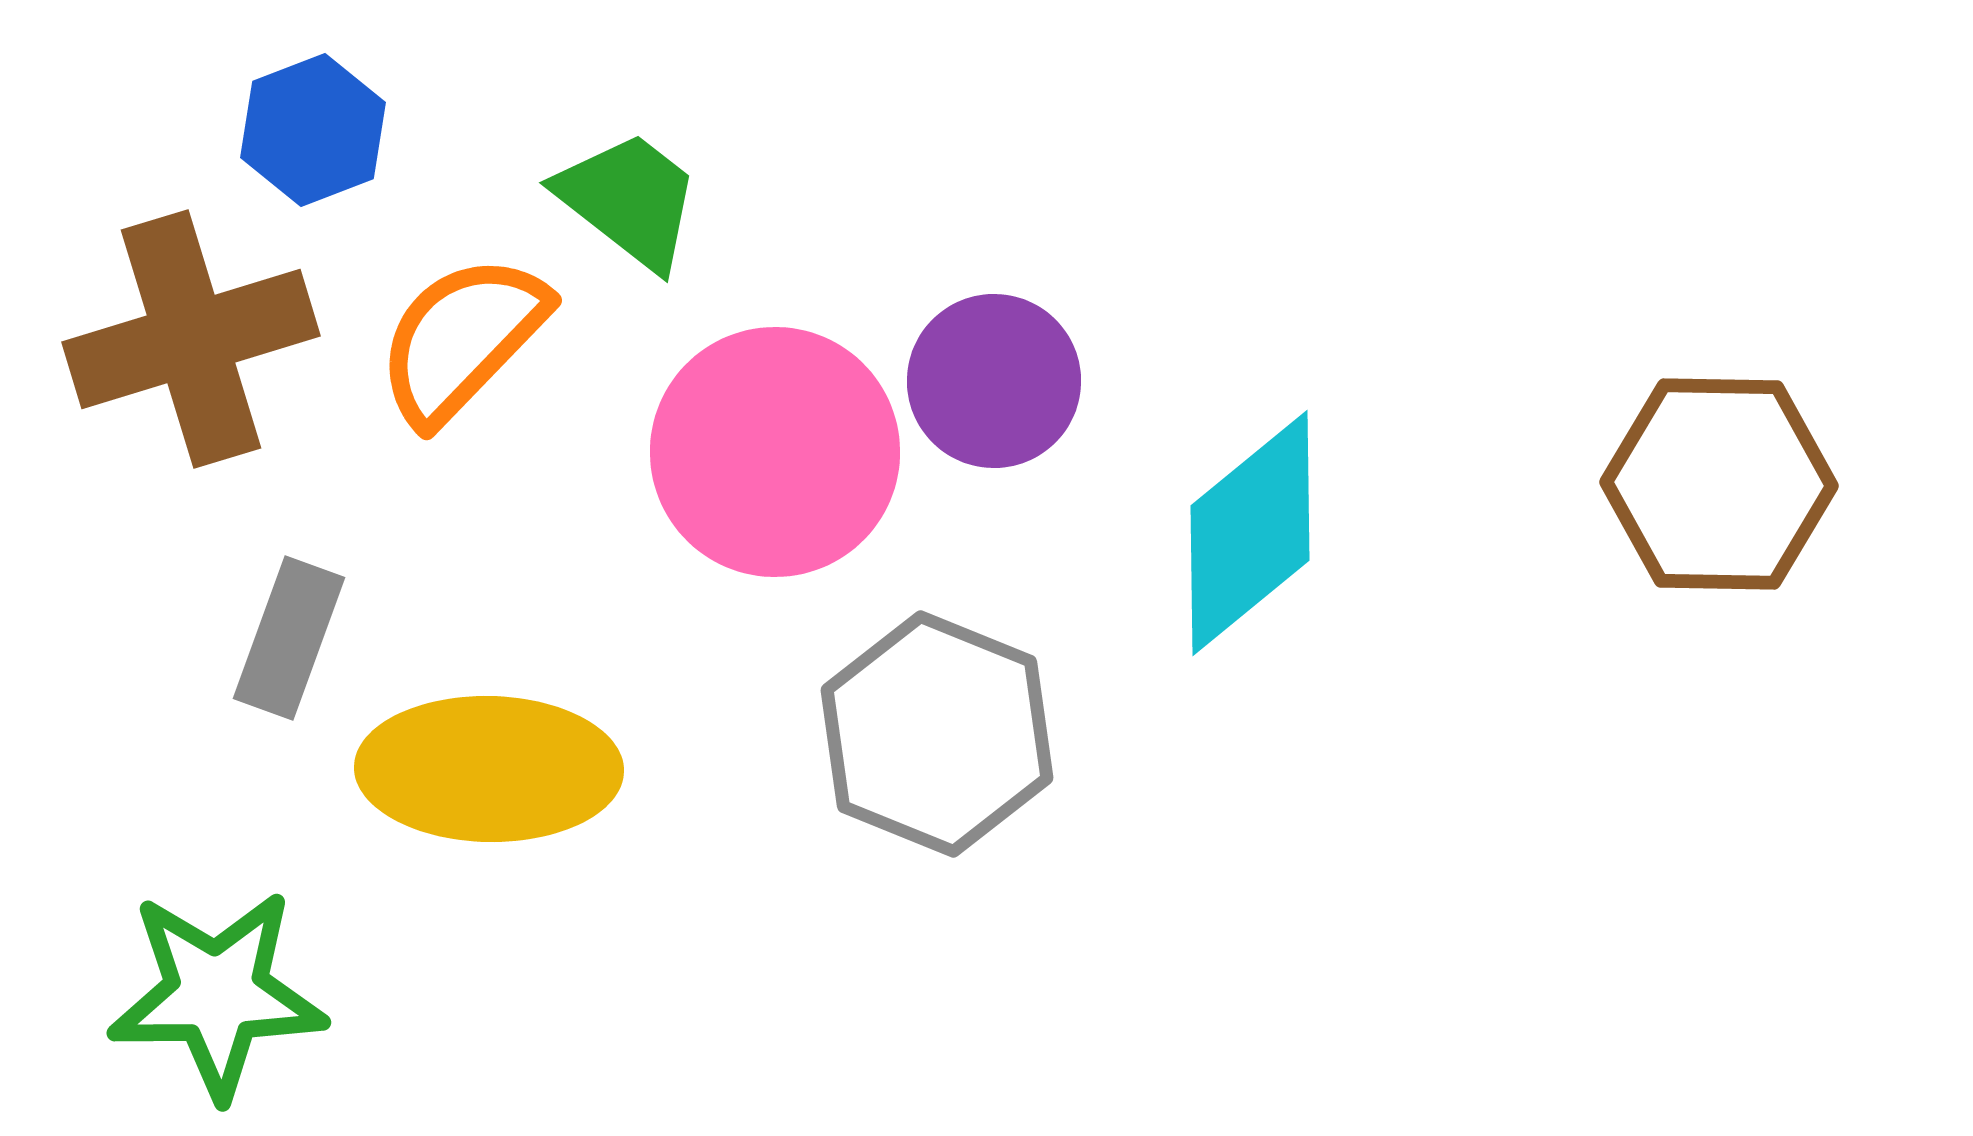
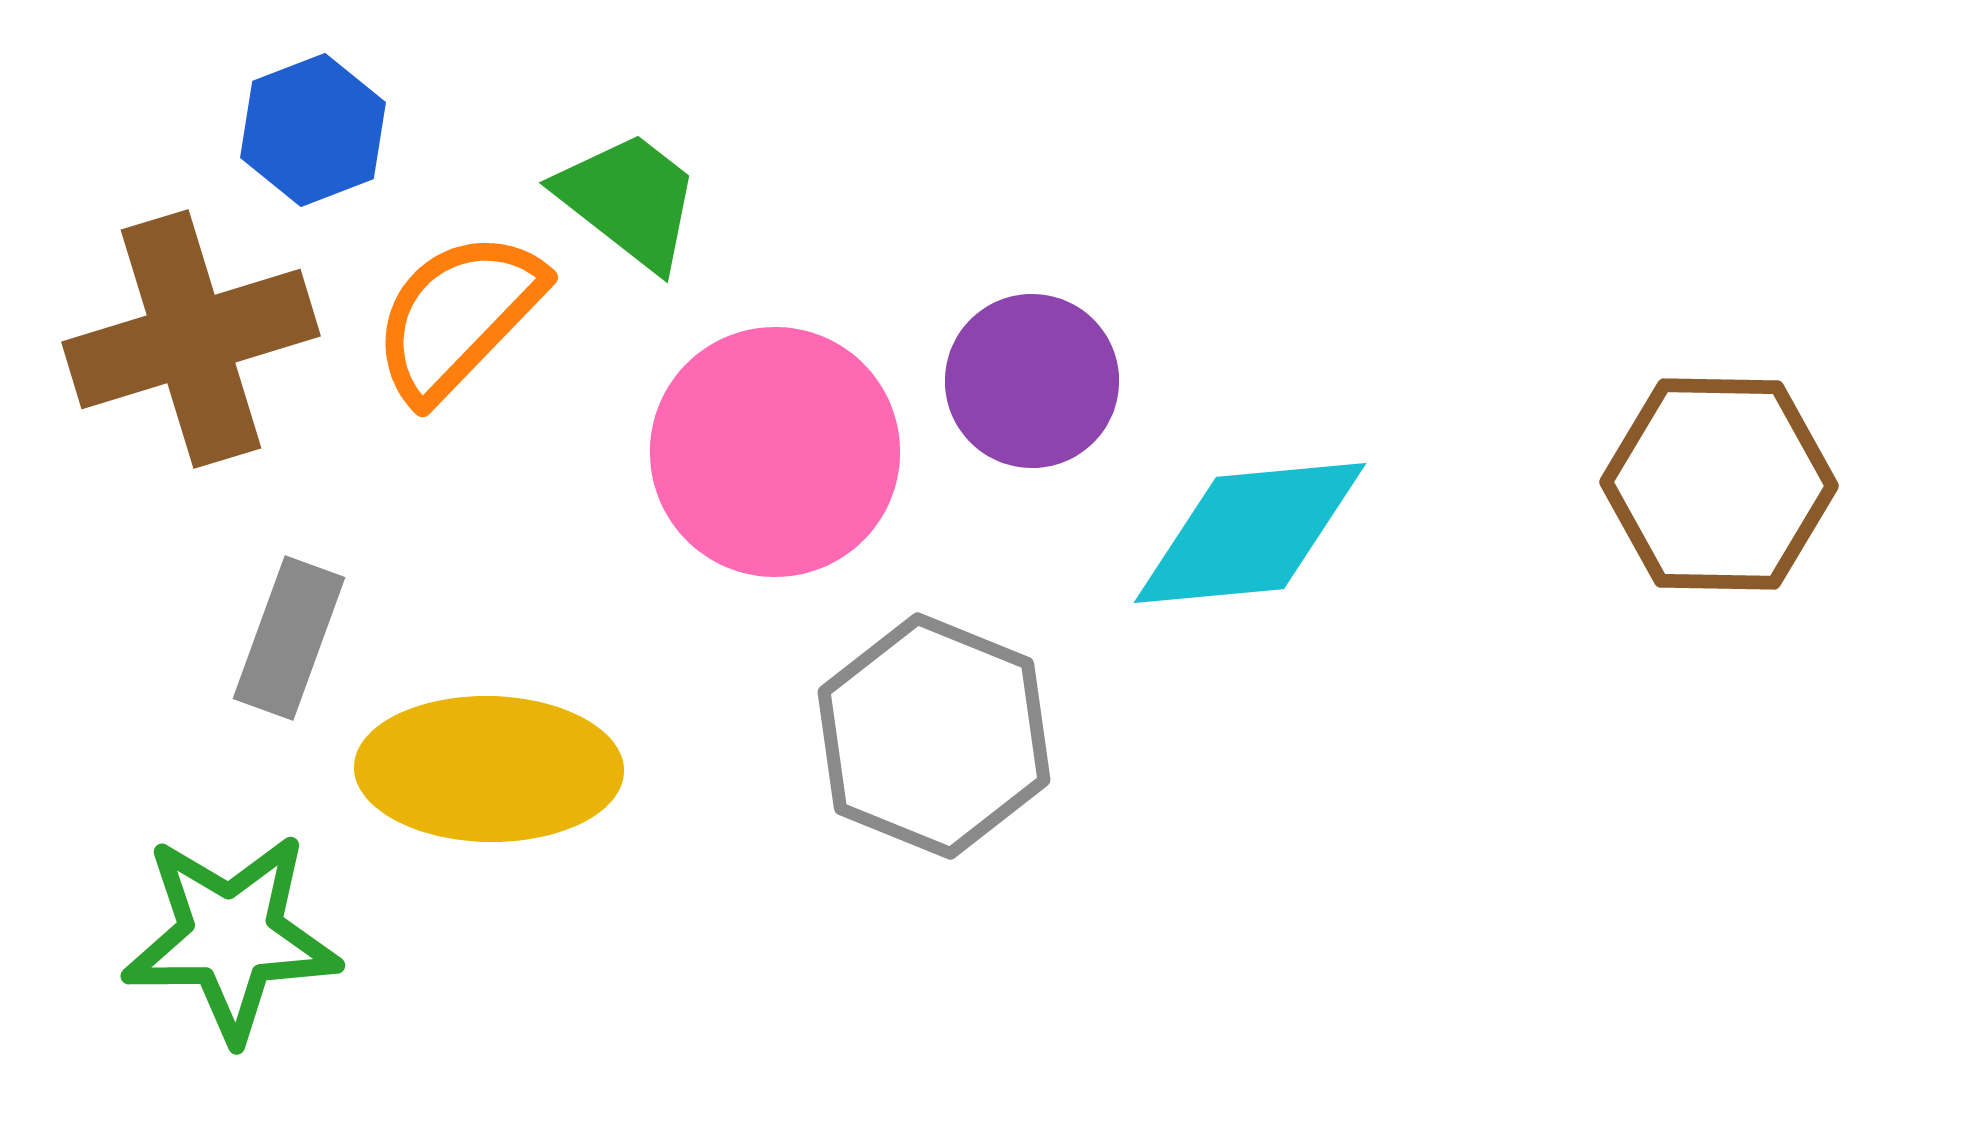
orange semicircle: moved 4 px left, 23 px up
purple circle: moved 38 px right
cyan diamond: rotated 34 degrees clockwise
gray hexagon: moved 3 px left, 2 px down
green star: moved 14 px right, 57 px up
